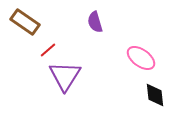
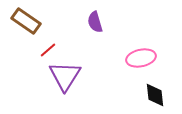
brown rectangle: moved 1 px right, 1 px up
pink ellipse: rotated 48 degrees counterclockwise
